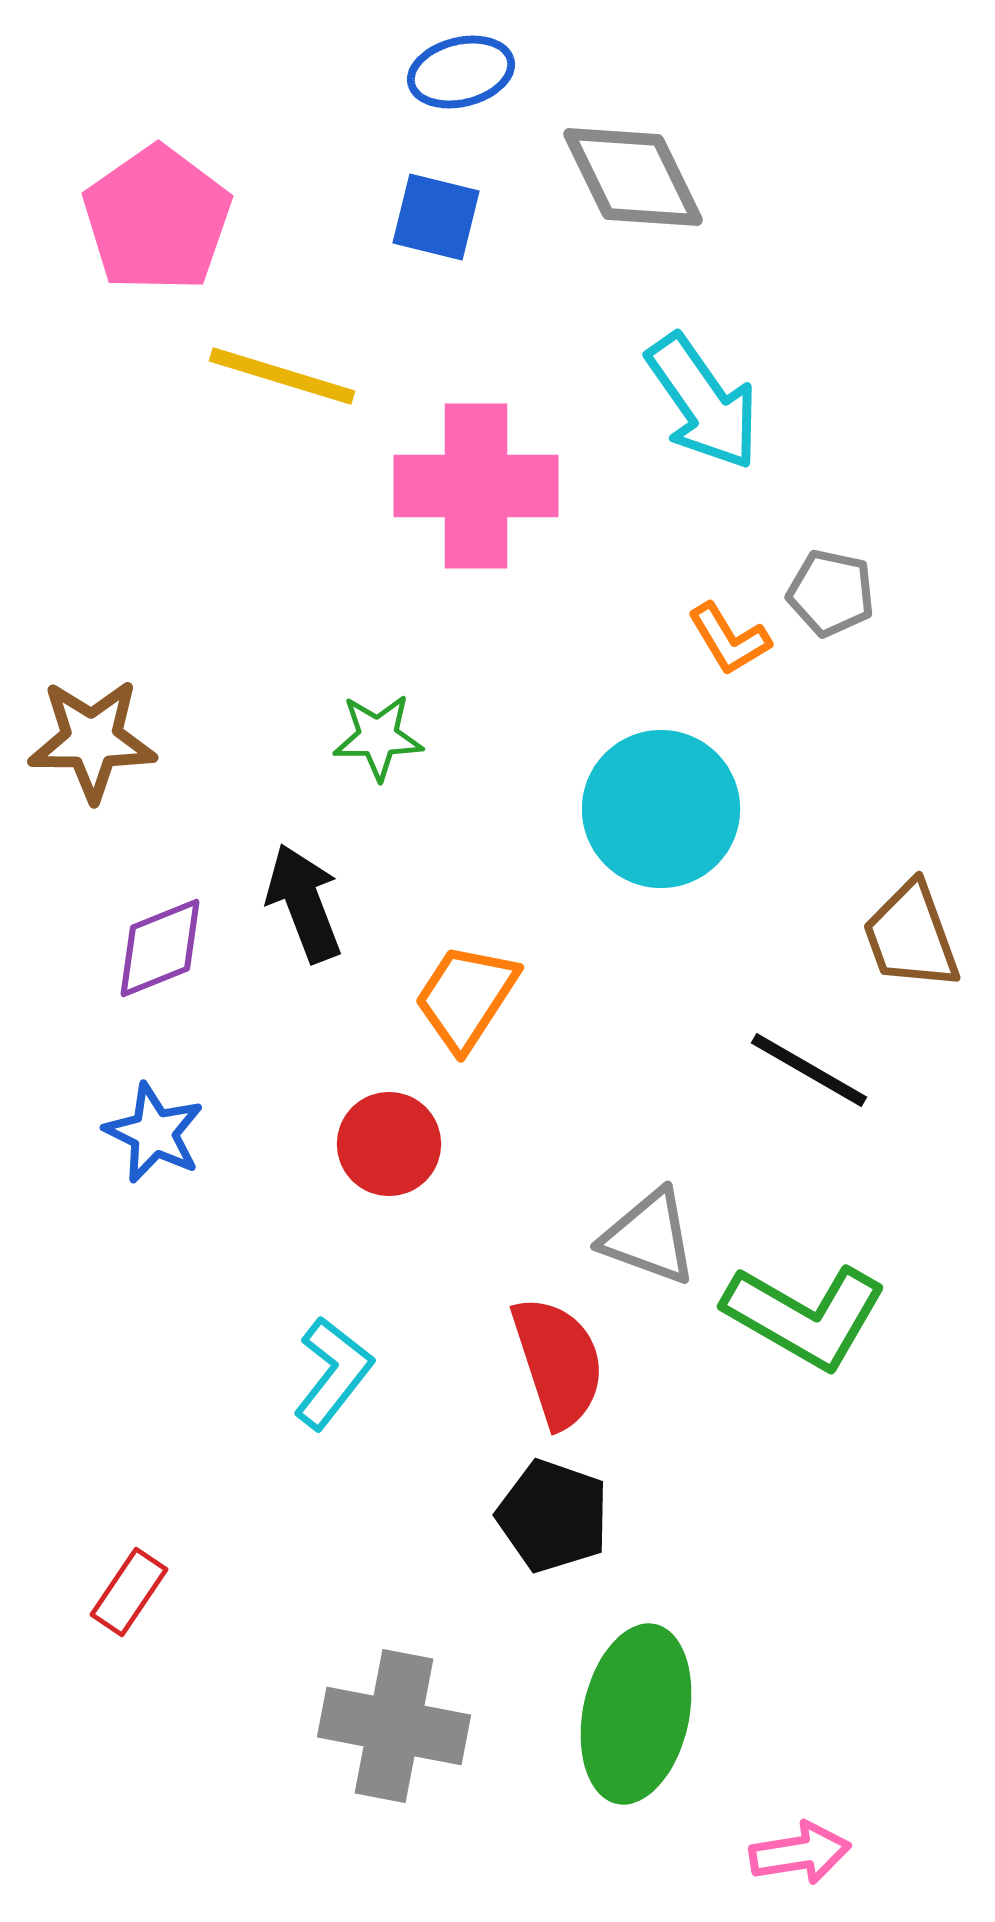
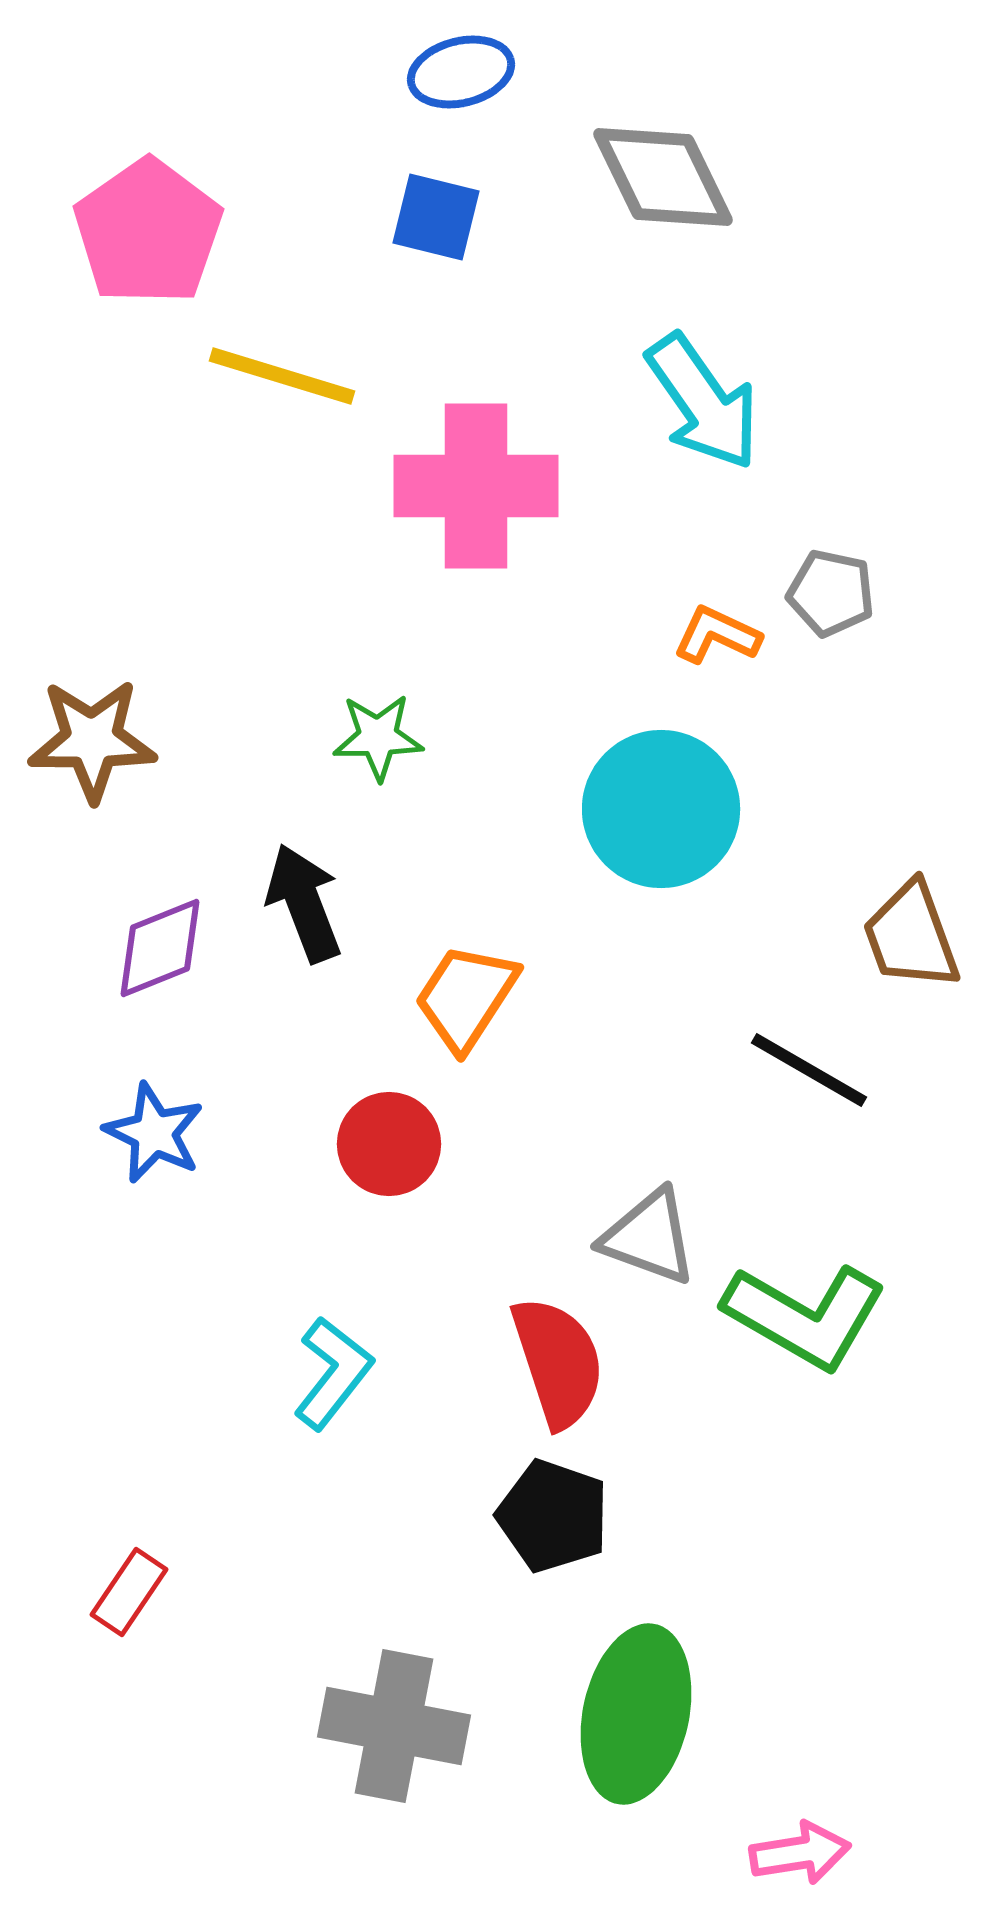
gray diamond: moved 30 px right
pink pentagon: moved 9 px left, 13 px down
orange L-shape: moved 12 px left, 4 px up; rotated 146 degrees clockwise
